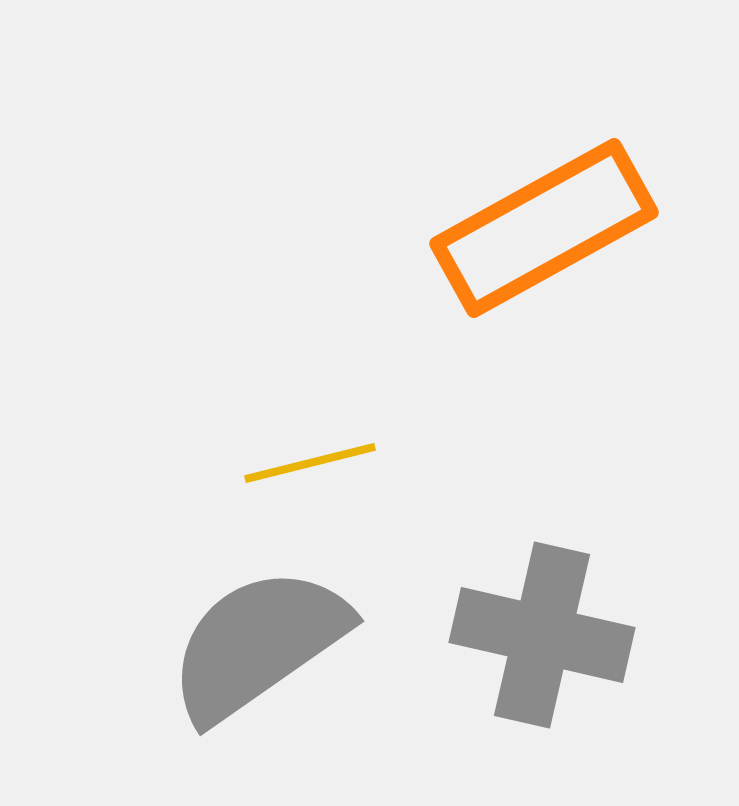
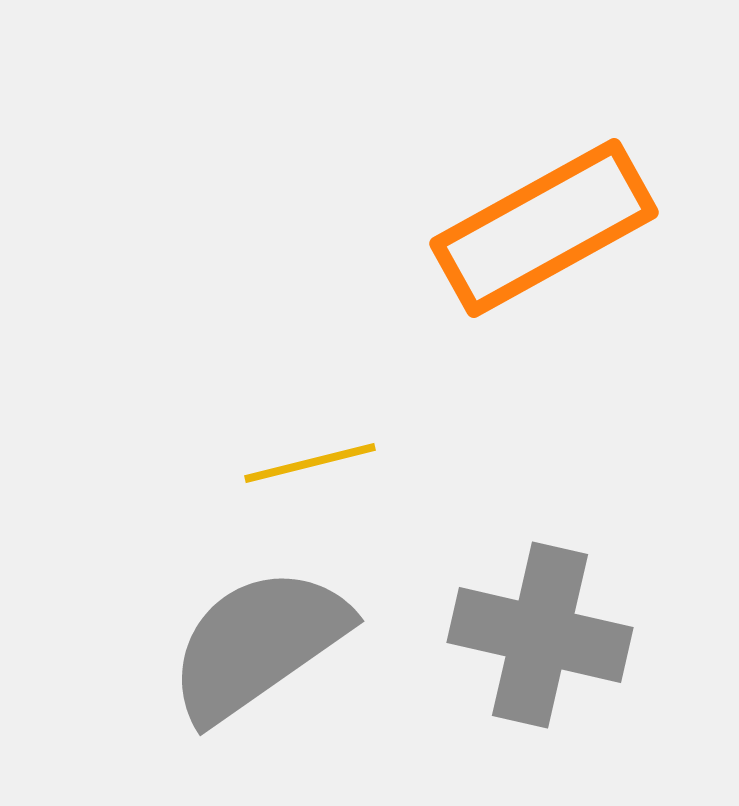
gray cross: moved 2 px left
